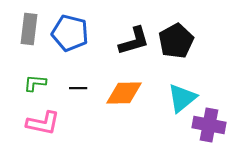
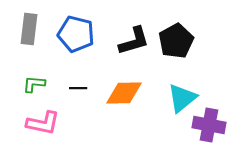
blue pentagon: moved 6 px right, 1 px down
green L-shape: moved 1 px left, 1 px down
